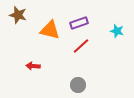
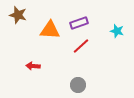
orange triangle: rotated 10 degrees counterclockwise
